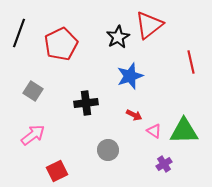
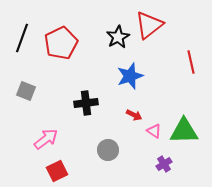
black line: moved 3 px right, 5 px down
red pentagon: moved 1 px up
gray square: moved 7 px left; rotated 12 degrees counterclockwise
pink arrow: moved 13 px right, 4 px down
